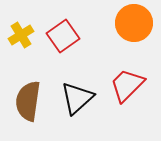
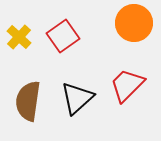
yellow cross: moved 2 px left, 2 px down; rotated 15 degrees counterclockwise
